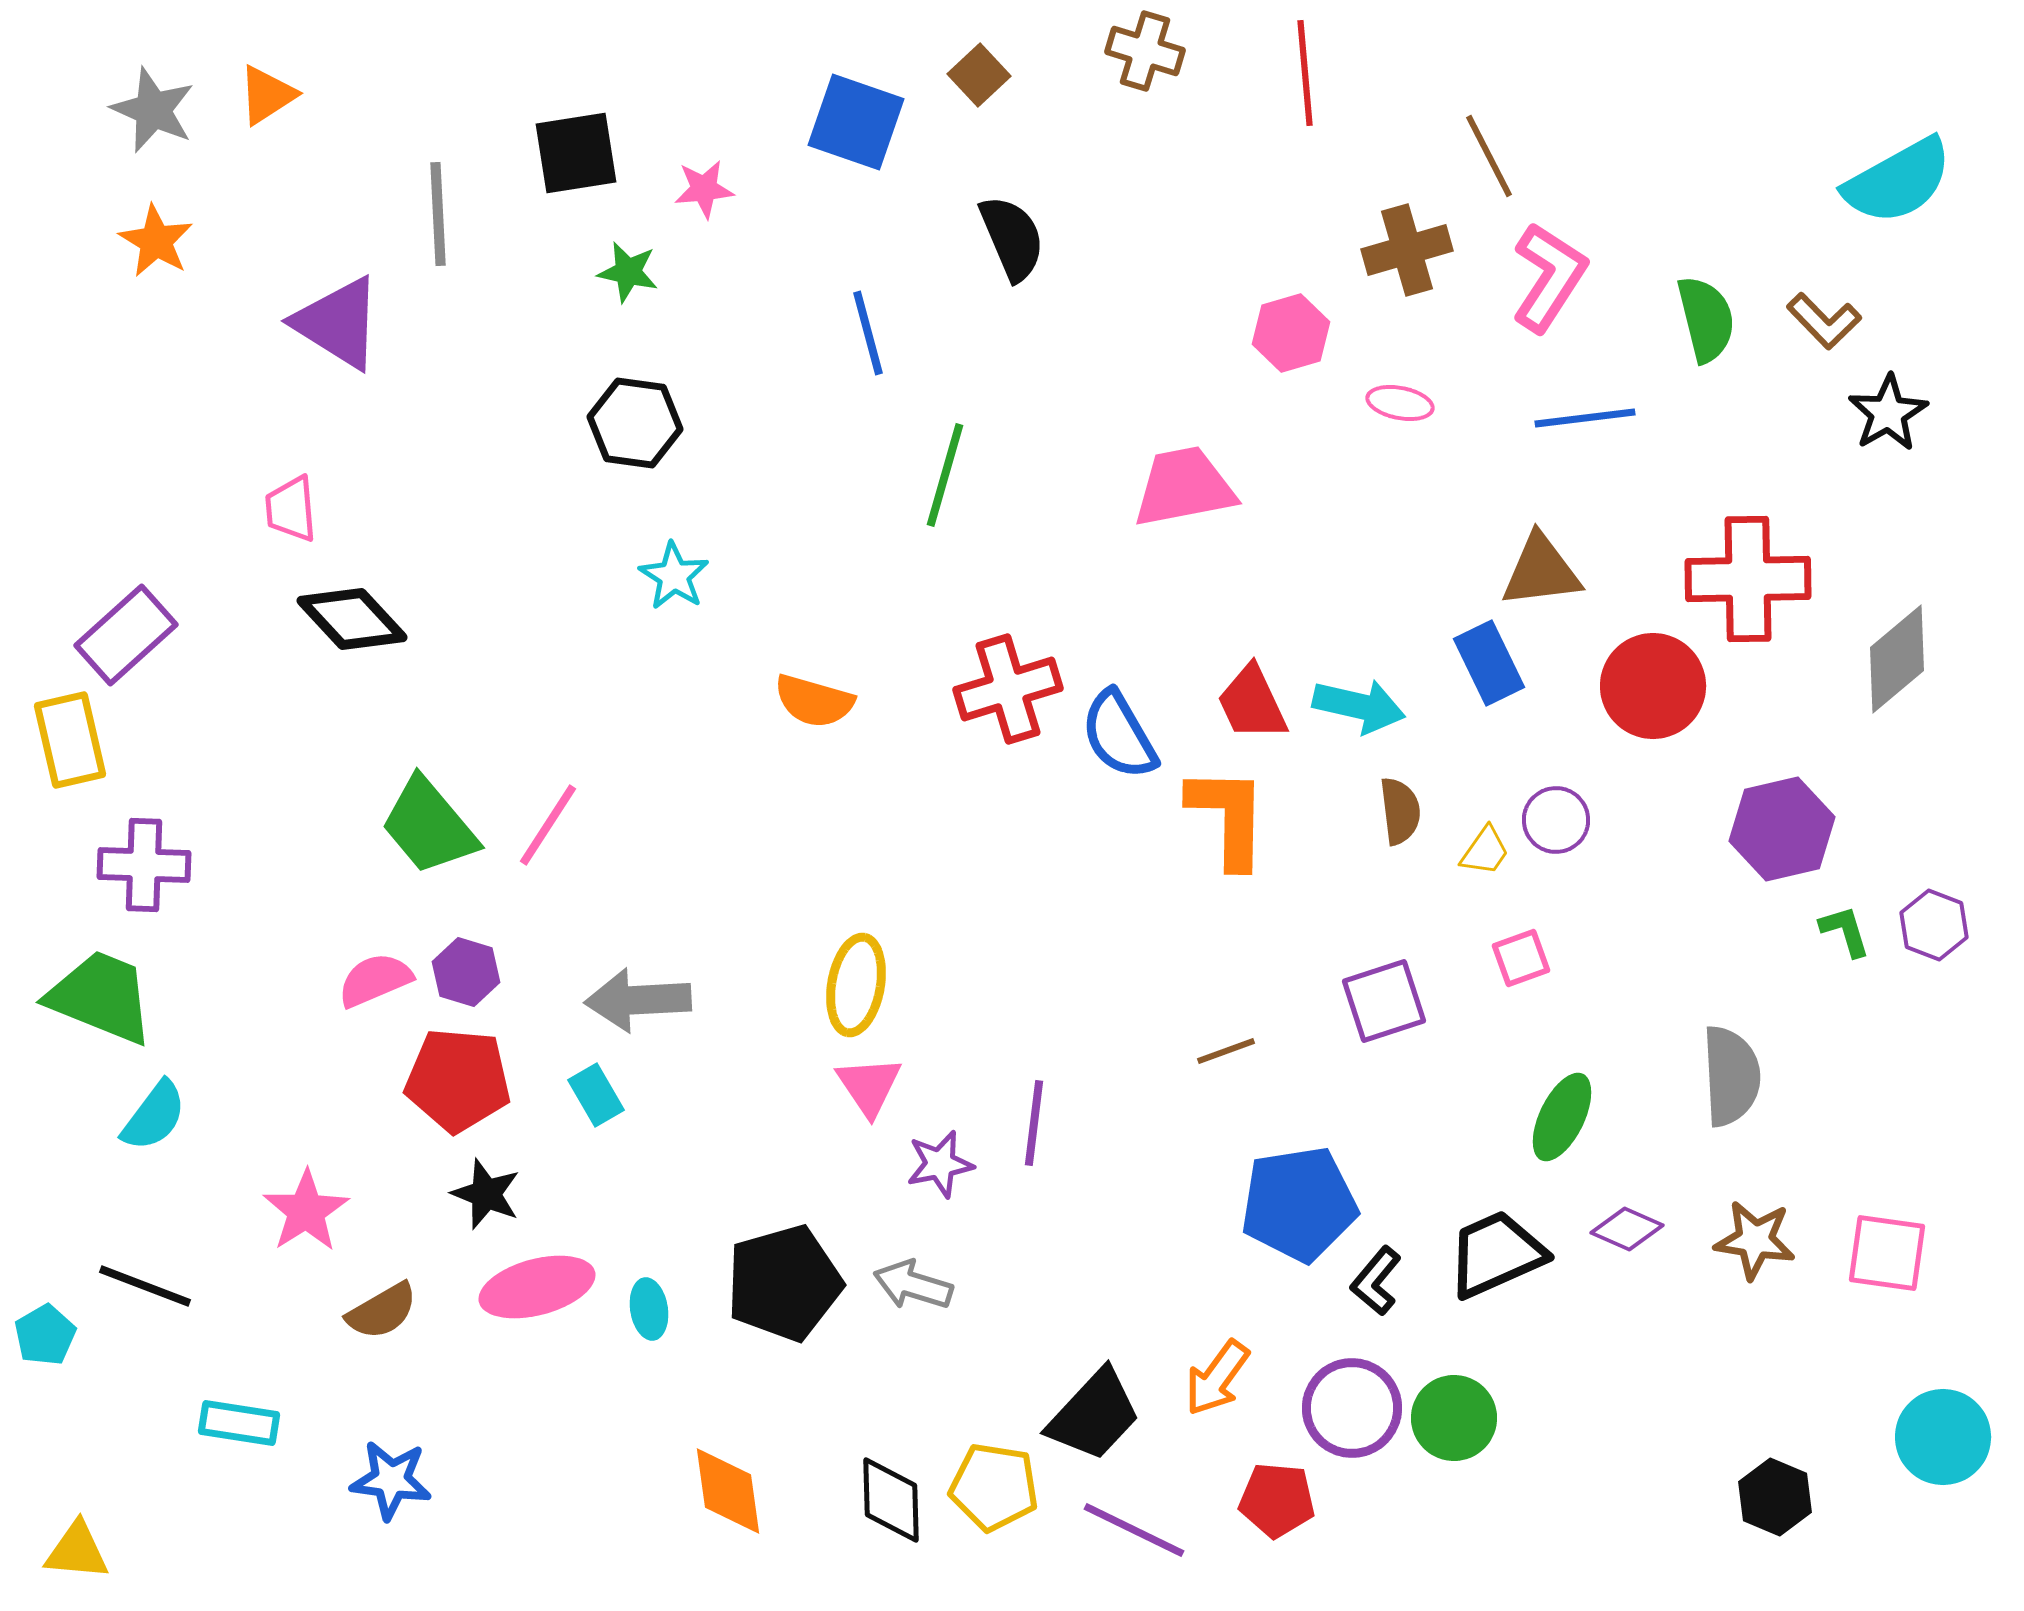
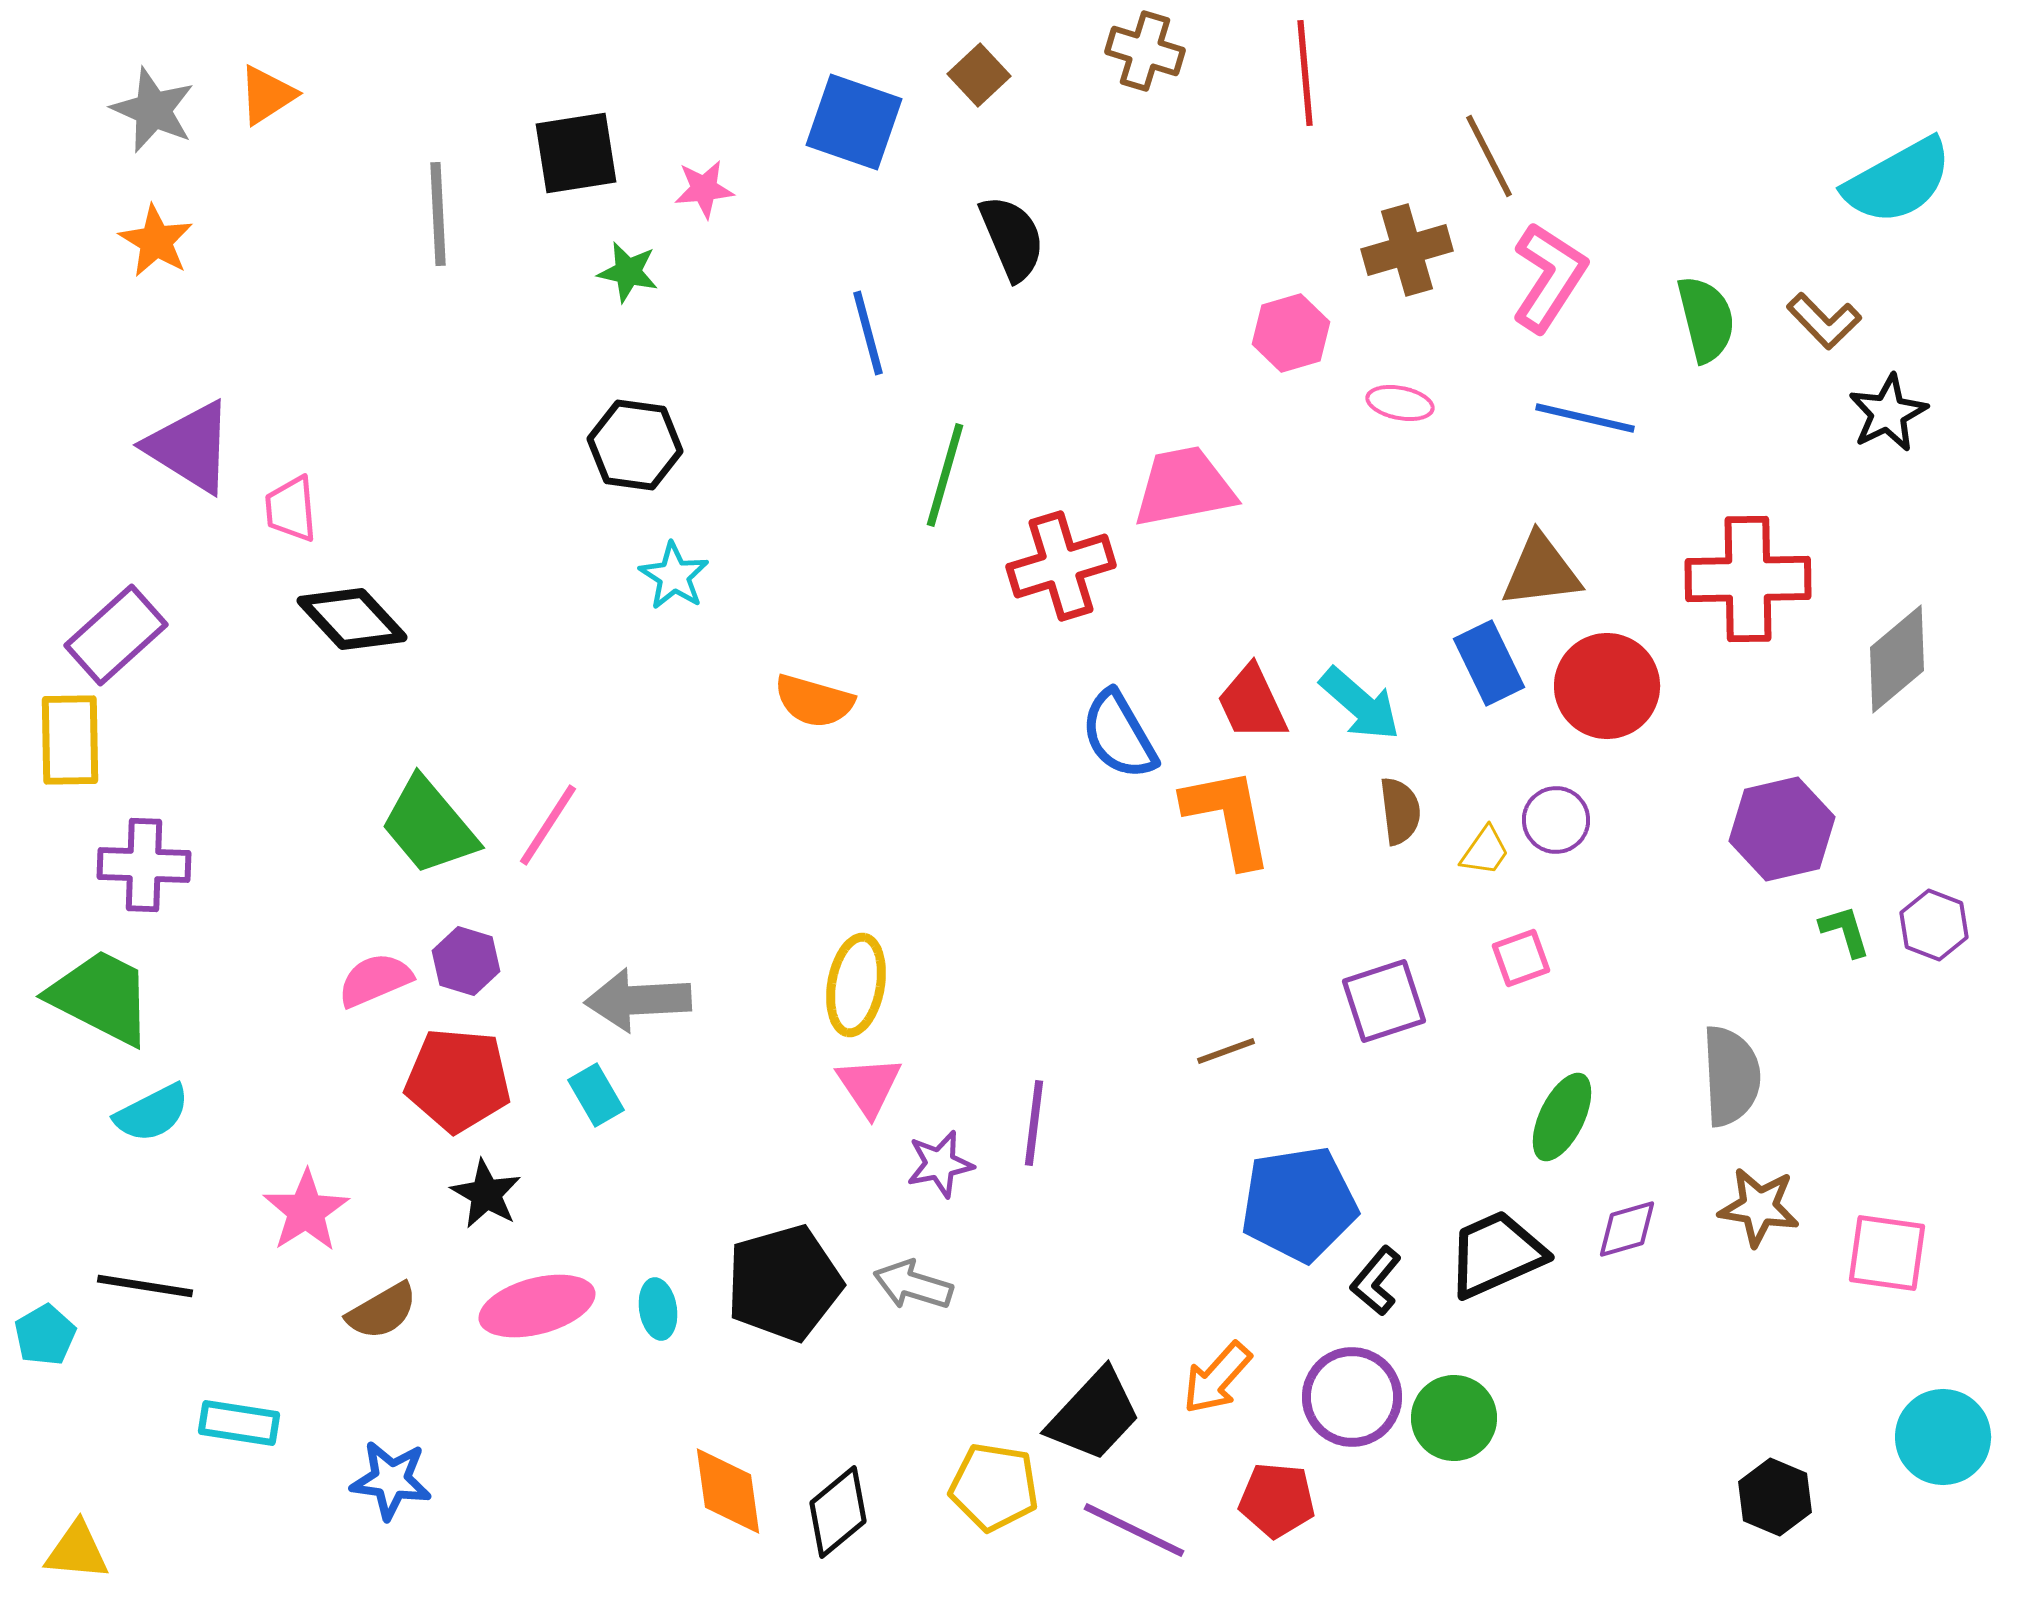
blue square at (856, 122): moved 2 px left
purple triangle at (338, 323): moved 148 px left, 124 px down
black star at (1888, 413): rotated 4 degrees clockwise
blue line at (1585, 418): rotated 20 degrees clockwise
black hexagon at (635, 423): moved 22 px down
purple rectangle at (126, 635): moved 10 px left
red circle at (1653, 686): moved 46 px left
red cross at (1008, 689): moved 53 px right, 123 px up
cyan arrow at (1359, 706): moved 1 px right, 2 px up; rotated 28 degrees clockwise
yellow rectangle at (70, 740): rotated 12 degrees clockwise
orange L-shape at (1228, 817): rotated 12 degrees counterclockwise
purple hexagon at (466, 972): moved 11 px up
green trapezoid at (101, 997): rotated 5 degrees clockwise
cyan semicircle at (154, 1116): moved 2 px left, 3 px up; rotated 26 degrees clockwise
black star at (486, 1194): rotated 8 degrees clockwise
purple diamond at (1627, 1229): rotated 40 degrees counterclockwise
brown star at (1755, 1240): moved 4 px right, 33 px up
black line at (145, 1286): rotated 12 degrees counterclockwise
pink ellipse at (537, 1287): moved 19 px down
cyan ellipse at (649, 1309): moved 9 px right
orange arrow at (1217, 1378): rotated 6 degrees clockwise
purple circle at (1352, 1408): moved 11 px up
black diamond at (891, 1500): moved 53 px left, 12 px down; rotated 52 degrees clockwise
